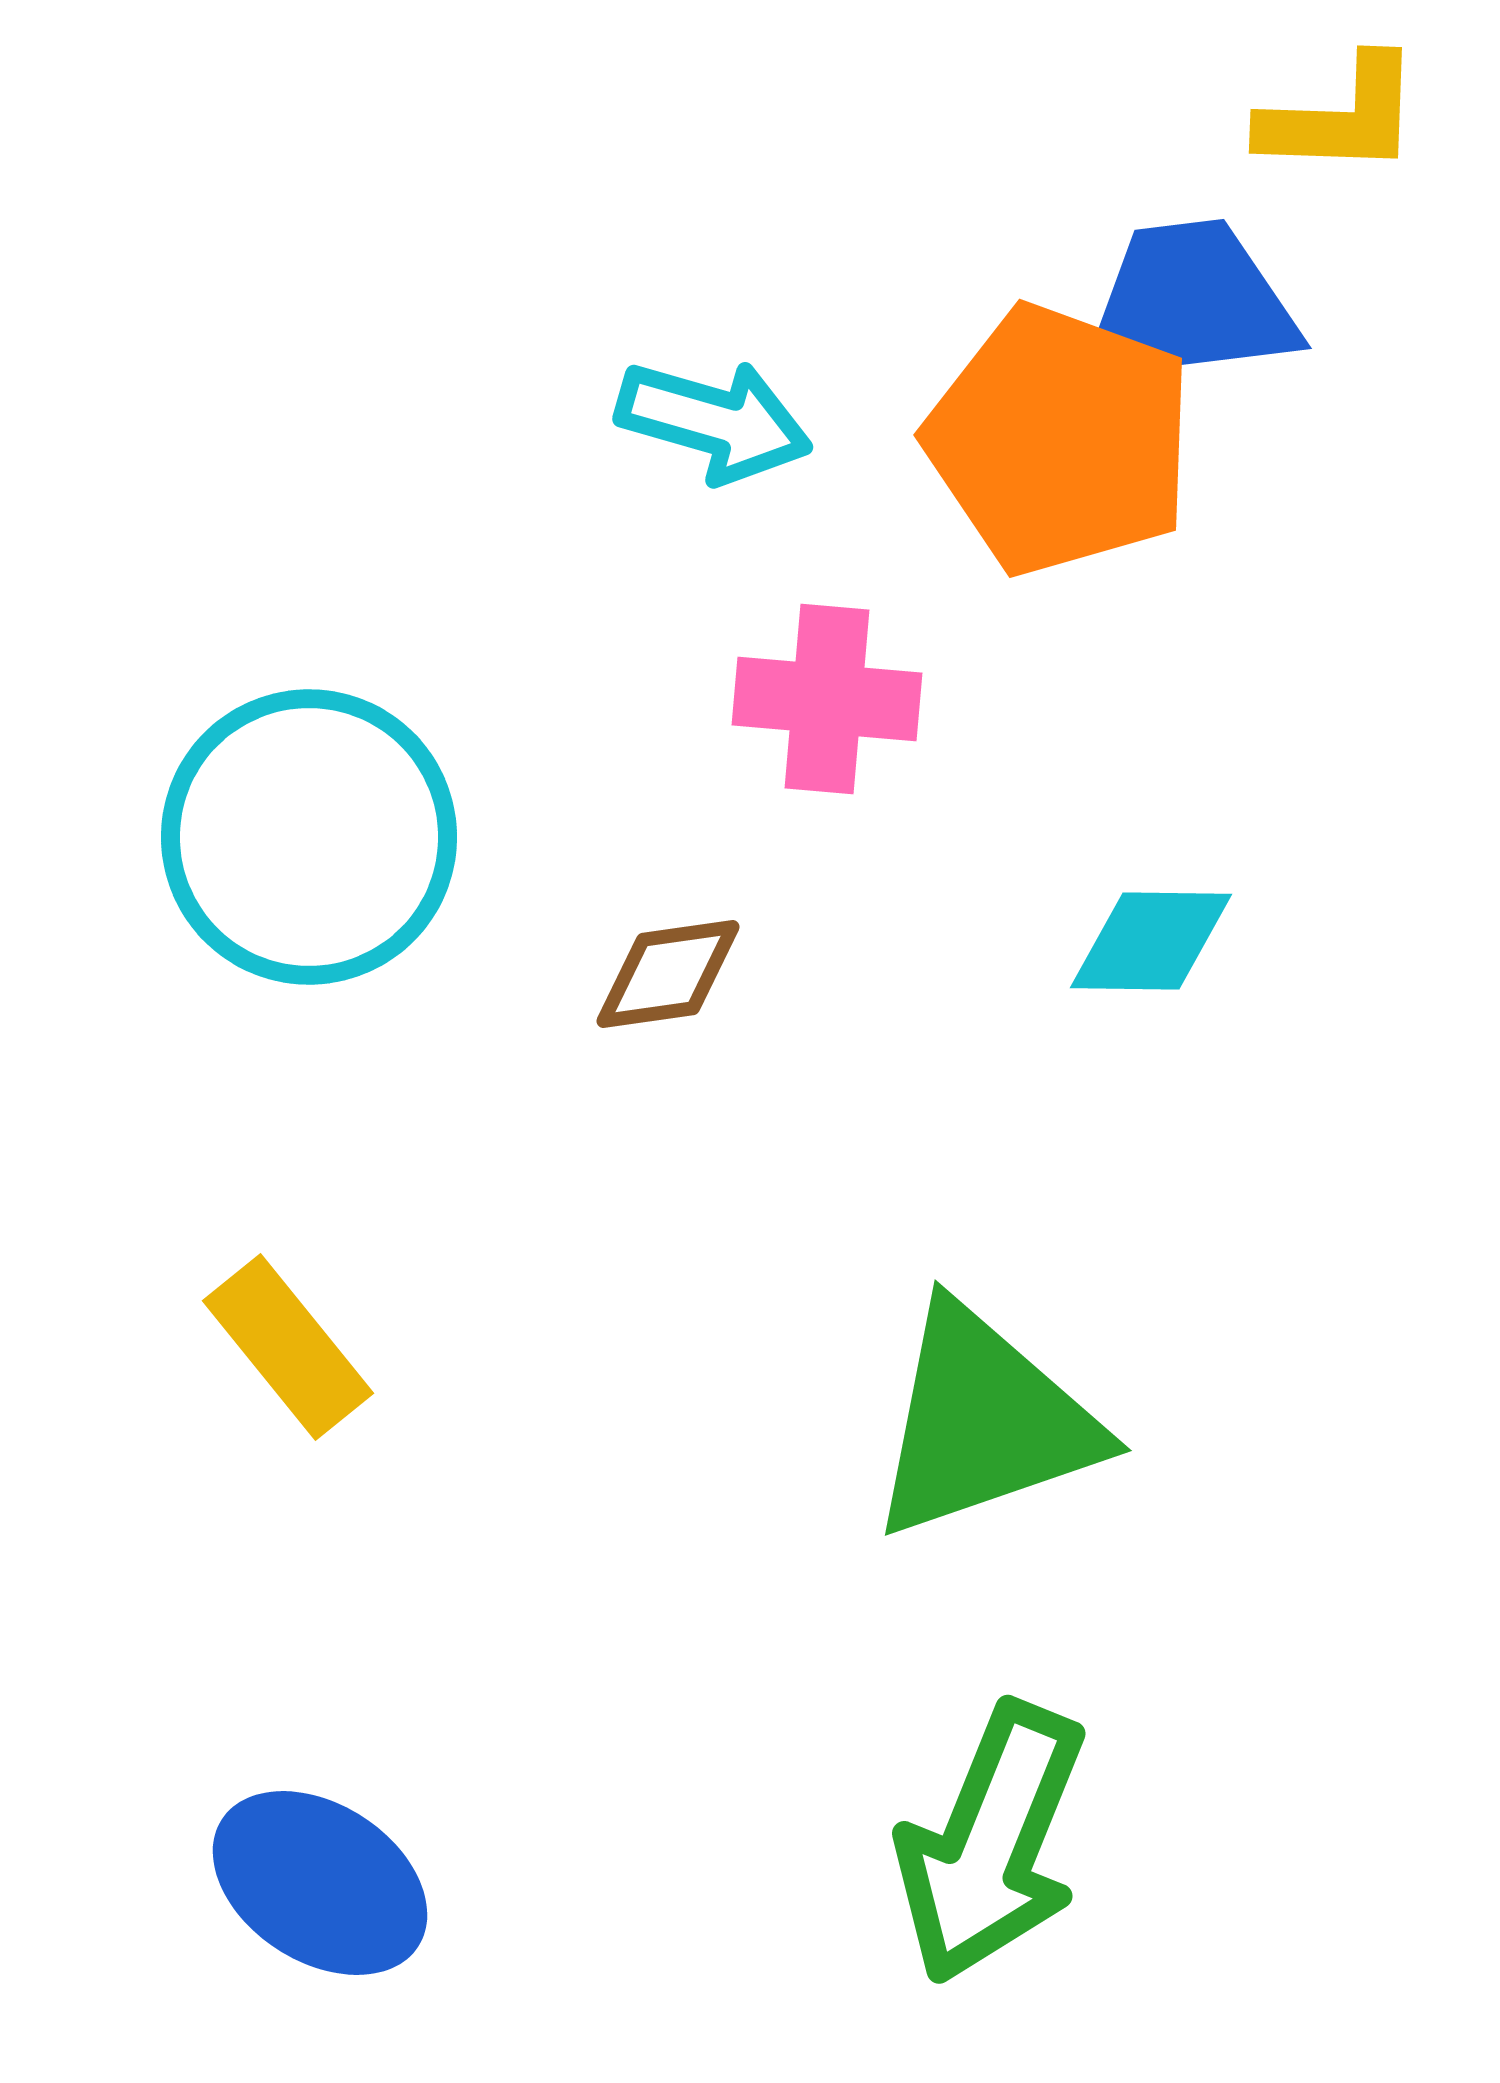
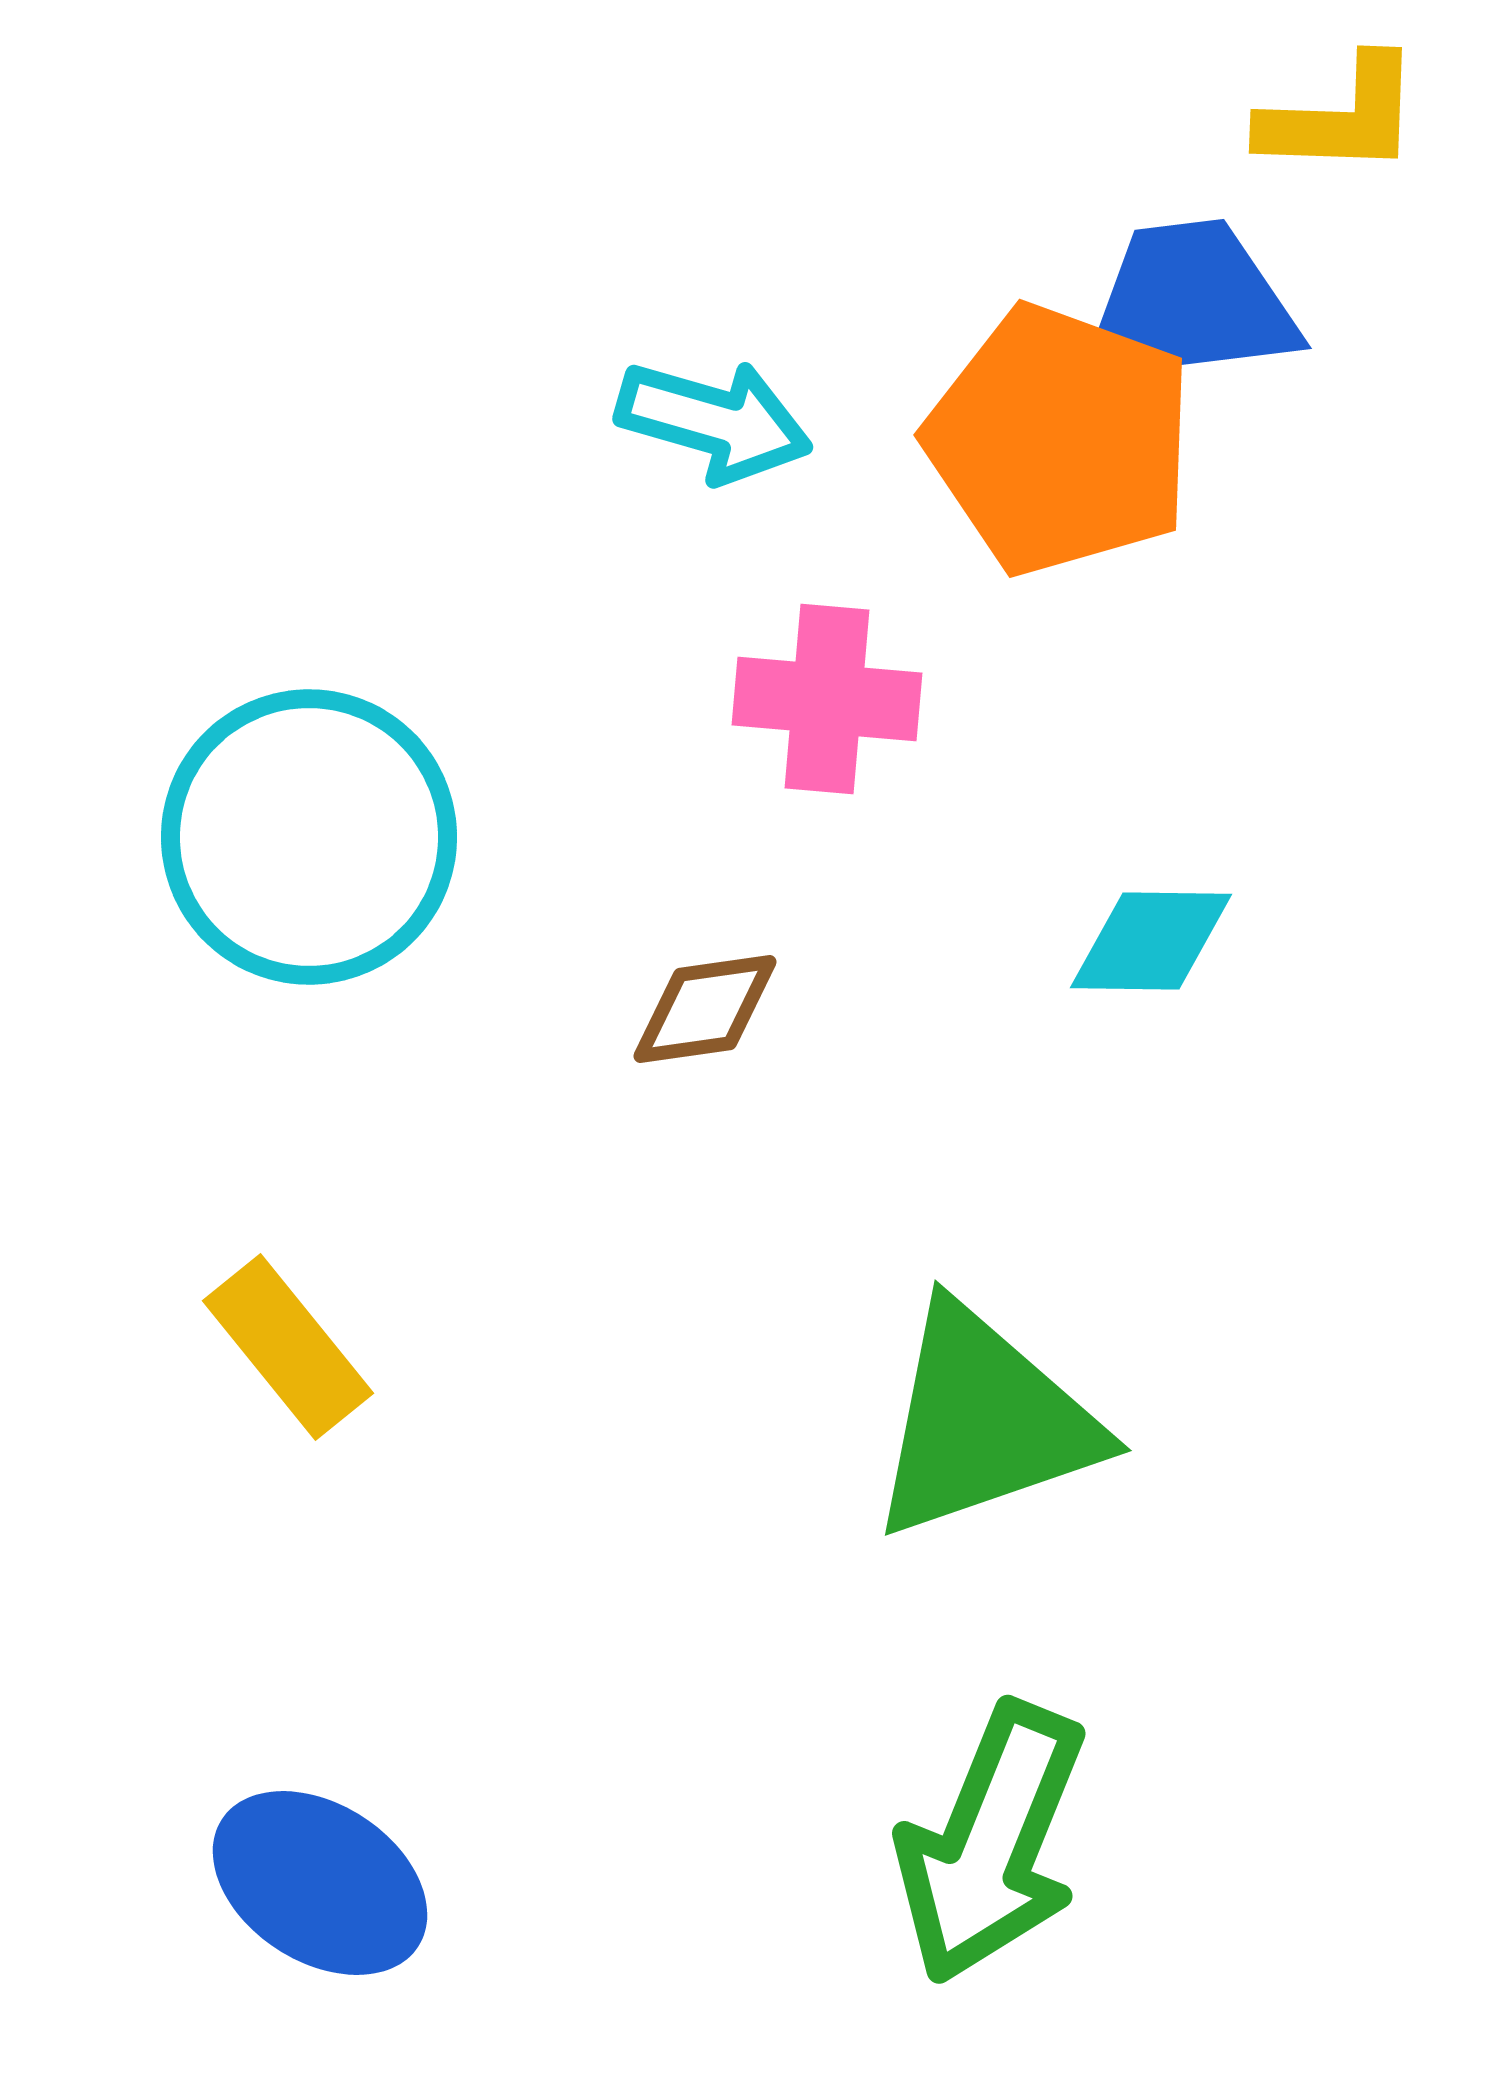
brown diamond: moved 37 px right, 35 px down
